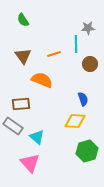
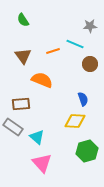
gray star: moved 2 px right, 2 px up
cyan line: moved 1 px left; rotated 66 degrees counterclockwise
orange line: moved 1 px left, 3 px up
gray rectangle: moved 1 px down
pink triangle: moved 12 px right
